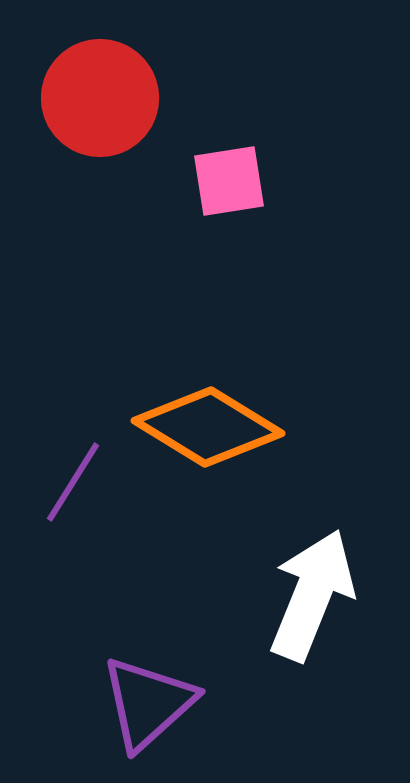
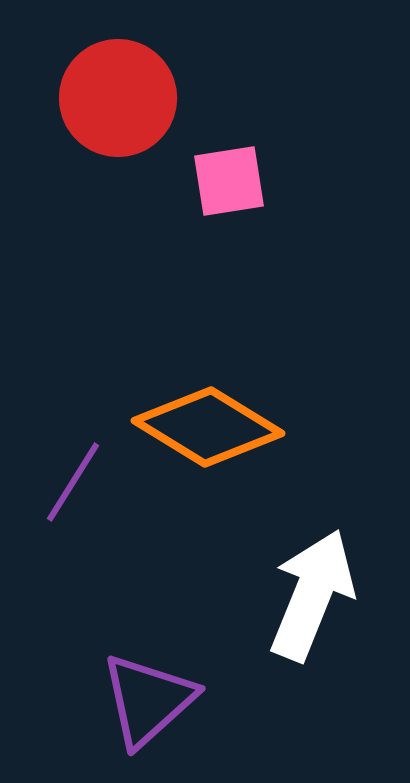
red circle: moved 18 px right
purple triangle: moved 3 px up
